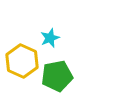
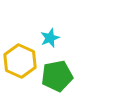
yellow hexagon: moved 2 px left
